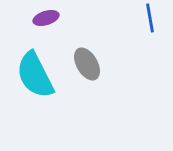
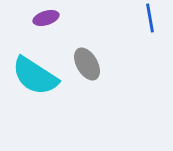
cyan semicircle: moved 1 px down; rotated 30 degrees counterclockwise
